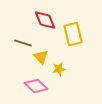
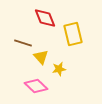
red diamond: moved 2 px up
